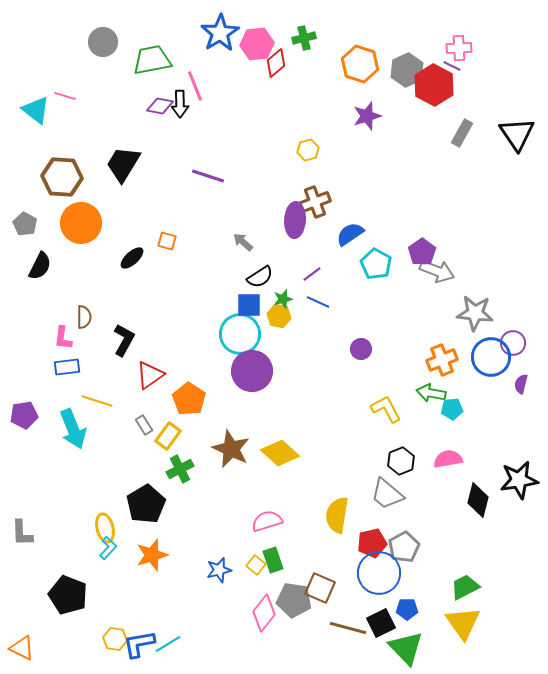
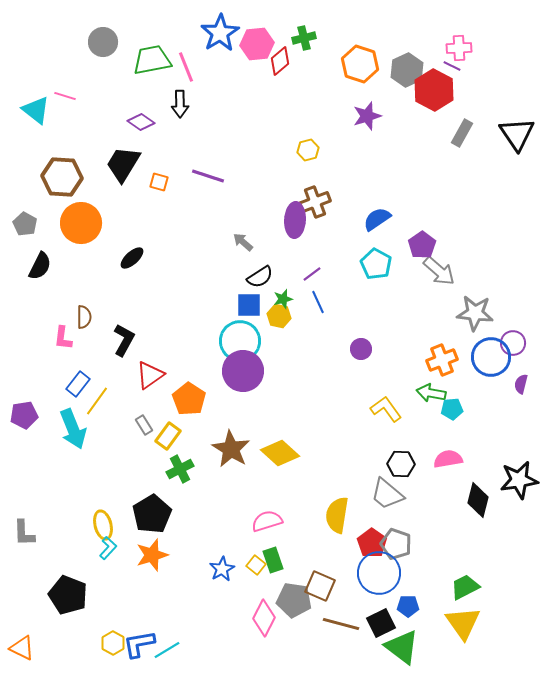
red diamond at (276, 63): moved 4 px right, 2 px up
red hexagon at (434, 85): moved 5 px down
pink line at (195, 86): moved 9 px left, 19 px up
purple diamond at (160, 106): moved 19 px left, 16 px down; rotated 24 degrees clockwise
blue semicircle at (350, 234): moved 27 px right, 15 px up
orange square at (167, 241): moved 8 px left, 59 px up
purple pentagon at (422, 252): moved 7 px up
gray arrow at (437, 271): moved 2 px right; rotated 20 degrees clockwise
blue line at (318, 302): rotated 40 degrees clockwise
cyan circle at (240, 334): moved 7 px down
blue rectangle at (67, 367): moved 11 px right, 17 px down; rotated 45 degrees counterclockwise
purple circle at (252, 371): moved 9 px left
yellow line at (97, 401): rotated 72 degrees counterclockwise
yellow L-shape at (386, 409): rotated 8 degrees counterclockwise
brown star at (231, 449): rotated 6 degrees clockwise
black hexagon at (401, 461): moved 3 px down; rotated 24 degrees clockwise
black pentagon at (146, 504): moved 6 px right, 10 px down
yellow ellipse at (105, 528): moved 2 px left, 3 px up
gray L-shape at (22, 533): moved 2 px right
red pentagon at (372, 543): rotated 24 degrees counterclockwise
gray pentagon at (404, 547): moved 8 px left, 3 px up; rotated 24 degrees counterclockwise
blue star at (219, 570): moved 3 px right, 1 px up; rotated 15 degrees counterclockwise
brown square at (320, 588): moved 2 px up
blue pentagon at (407, 609): moved 1 px right, 3 px up
pink diamond at (264, 613): moved 5 px down; rotated 12 degrees counterclockwise
brown line at (348, 628): moved 7 px left, 4 px up
yellow hexagon at (115, 639): moved 2 px left, 4 px down; rotated 20 degrees clockwise
cyan line at (168, 644): moved 1 px left, 6 px down
green triangle at (406, 648): moved 4 px left, 1 px up; rotated 9 degrees counterclockwise
